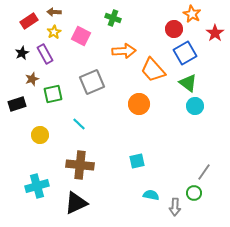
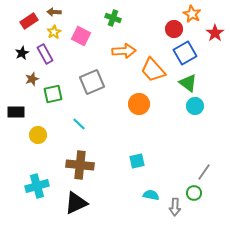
black rectangle: moved 1 px left, 8 px down; rotated 18 degrees clockwise
yellow circle: moved 2 px left
